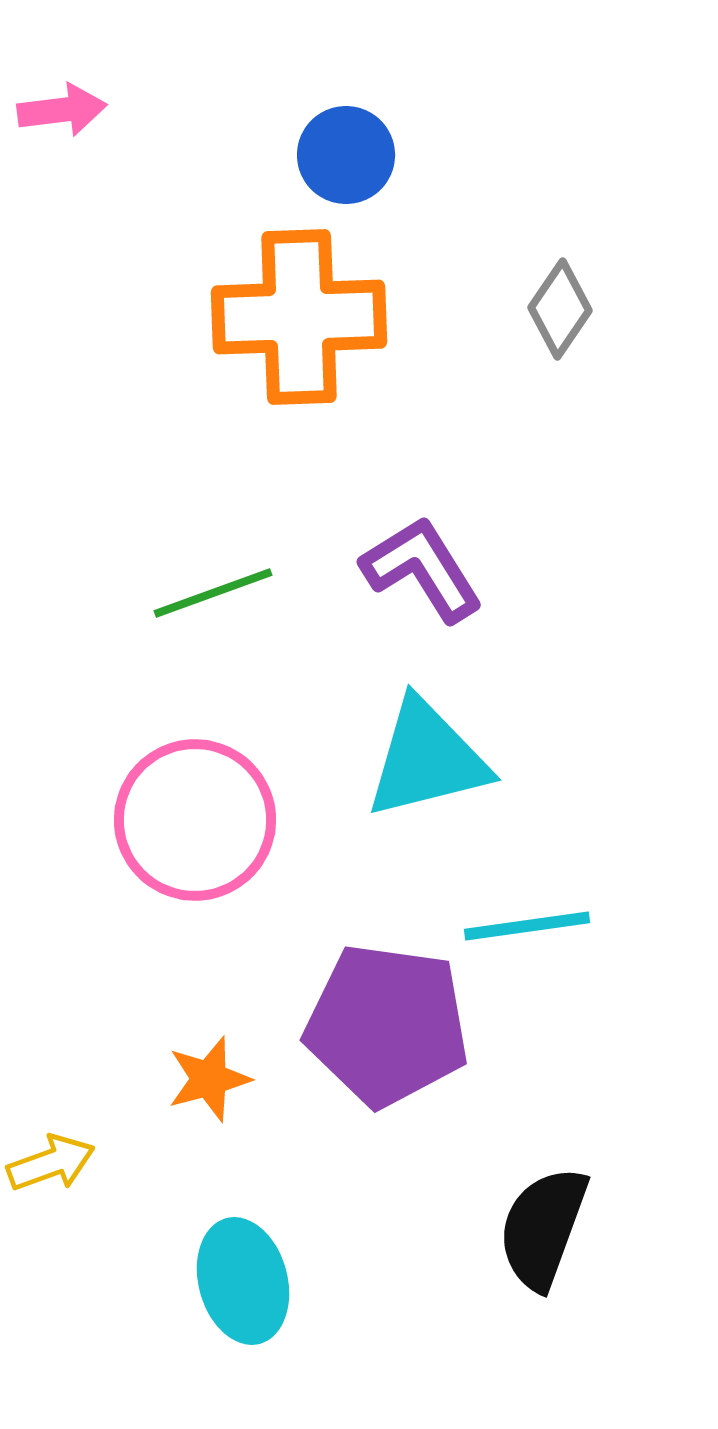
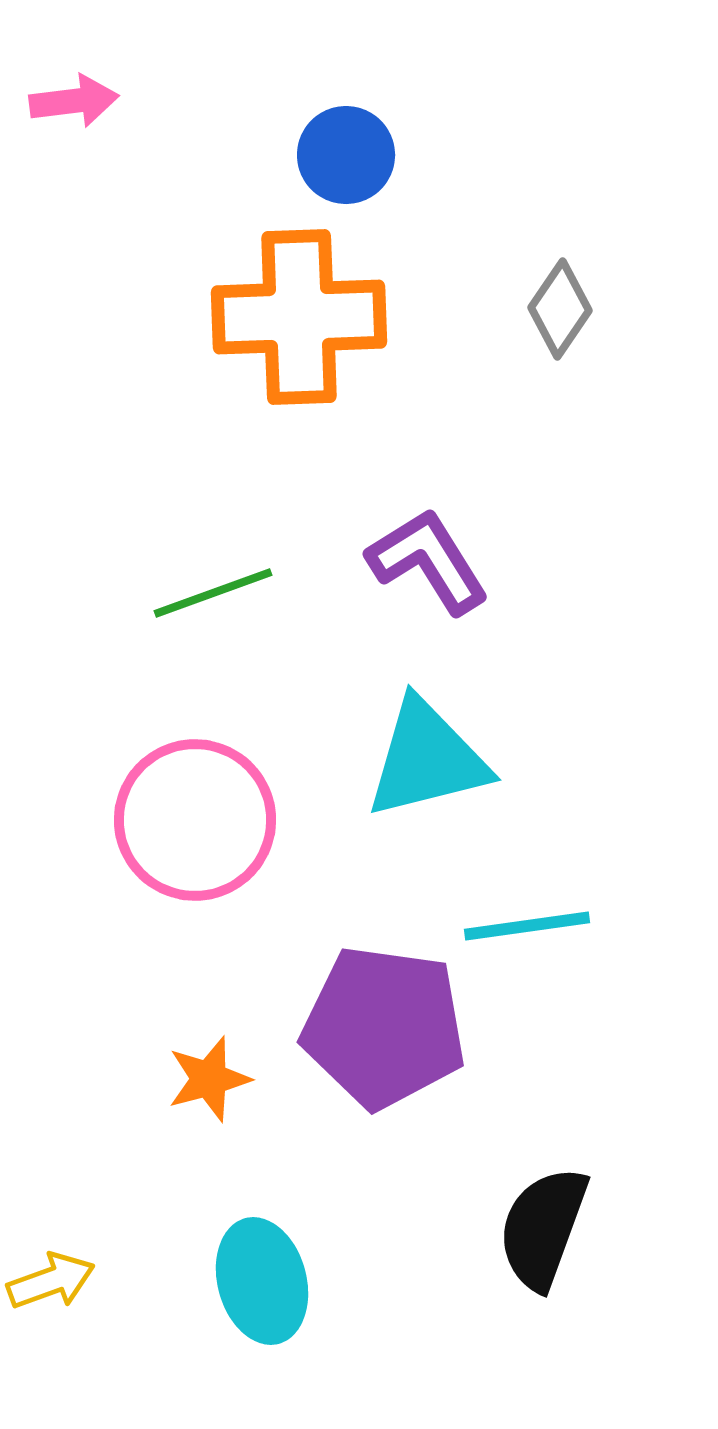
pink arrow: moved 12 px right, 9 px up
purple L-shape: moved 6 px right, 8 px up
purple pentagon: moved 3 px left, 2 px down
yellow arrow: moved 118 px down
cyan ellipse: moved 19 px right
